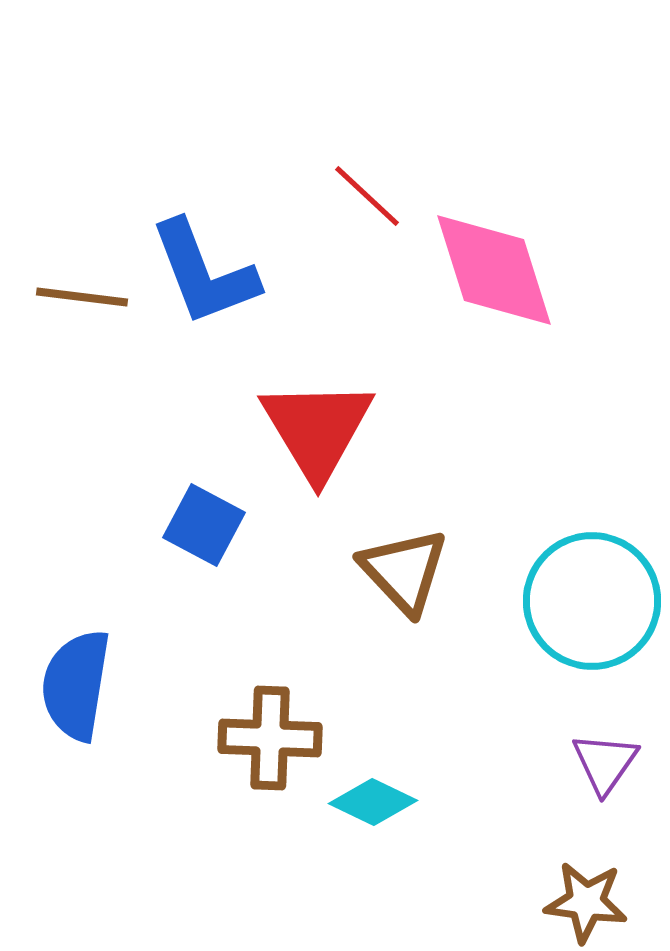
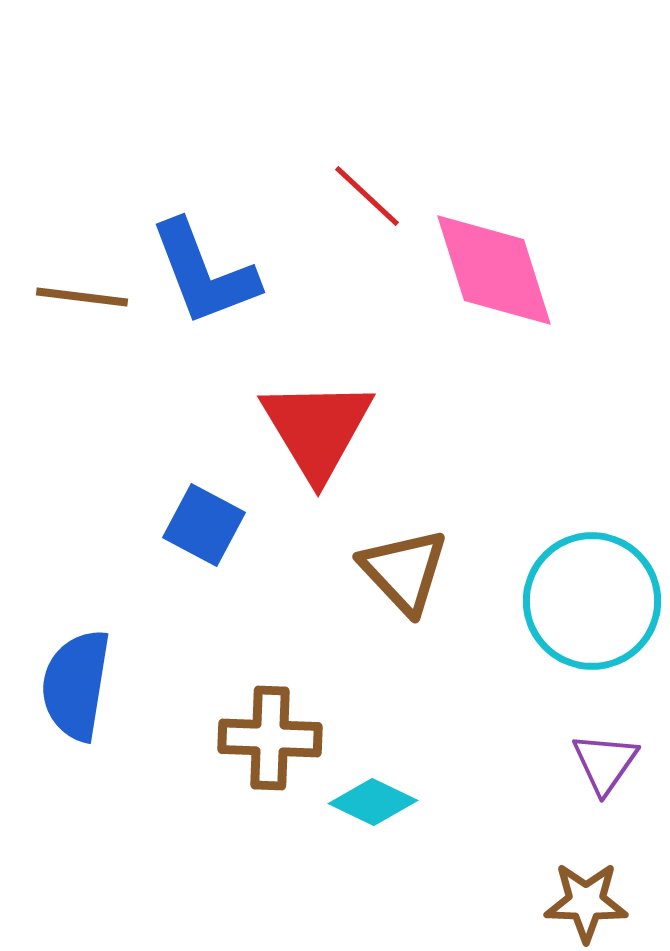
brown star: rotated 6 degrees counterclockwise
